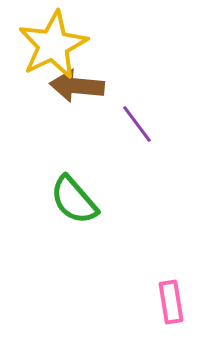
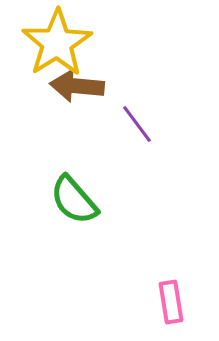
yellow star: moved 4 px right, 2 px up; rotated 6 degrees counterclockwise
